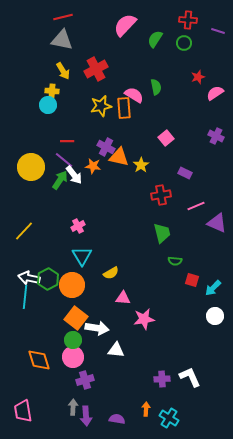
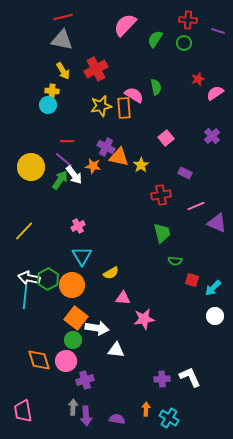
red star at (198, 77): moved 2 px down
purple cross at (216, 136): moved 4 px left; rotated 21 degrees clockwise
pink circle at (73, 357): moved 7 px left, 4 px down
